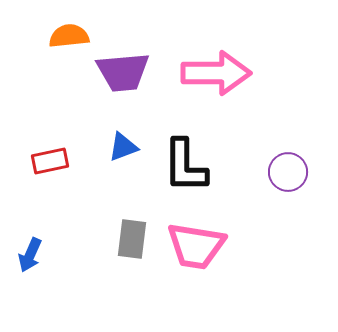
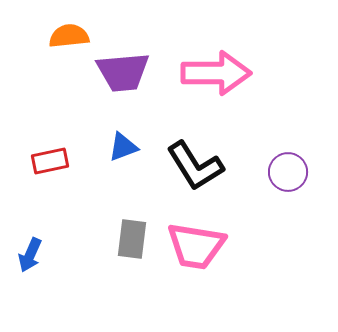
black L-shape: moved 10 px right; rotated 32 degrees counterclockwise
